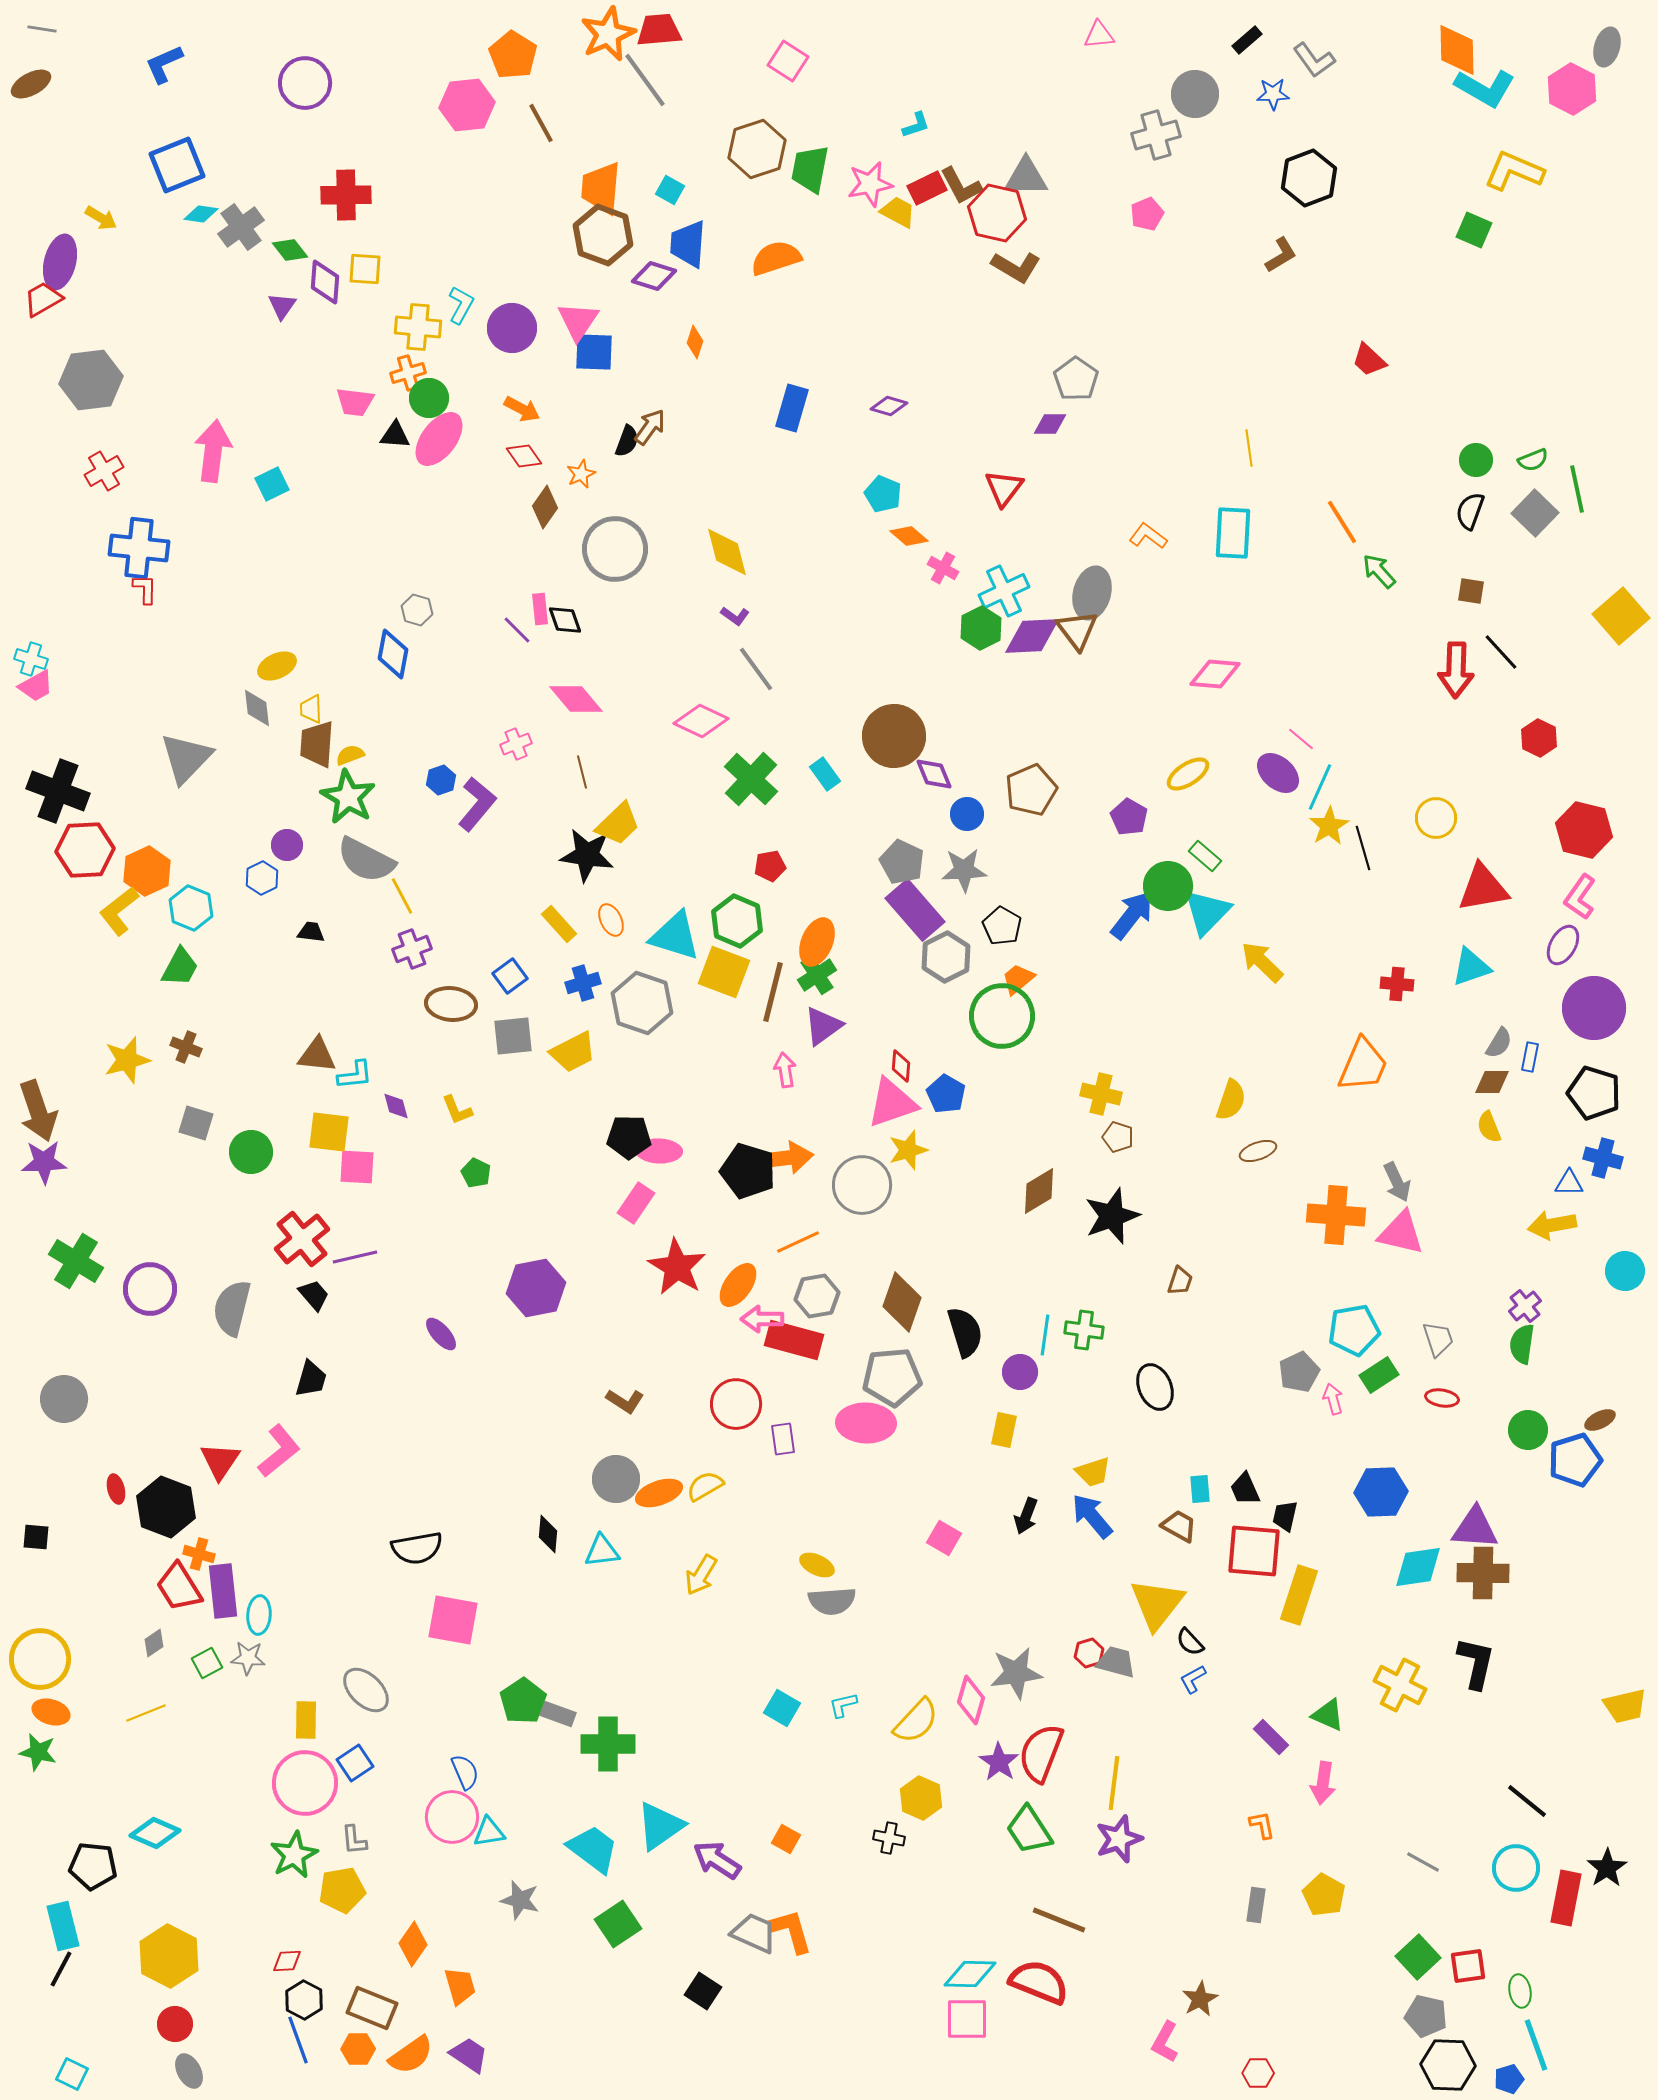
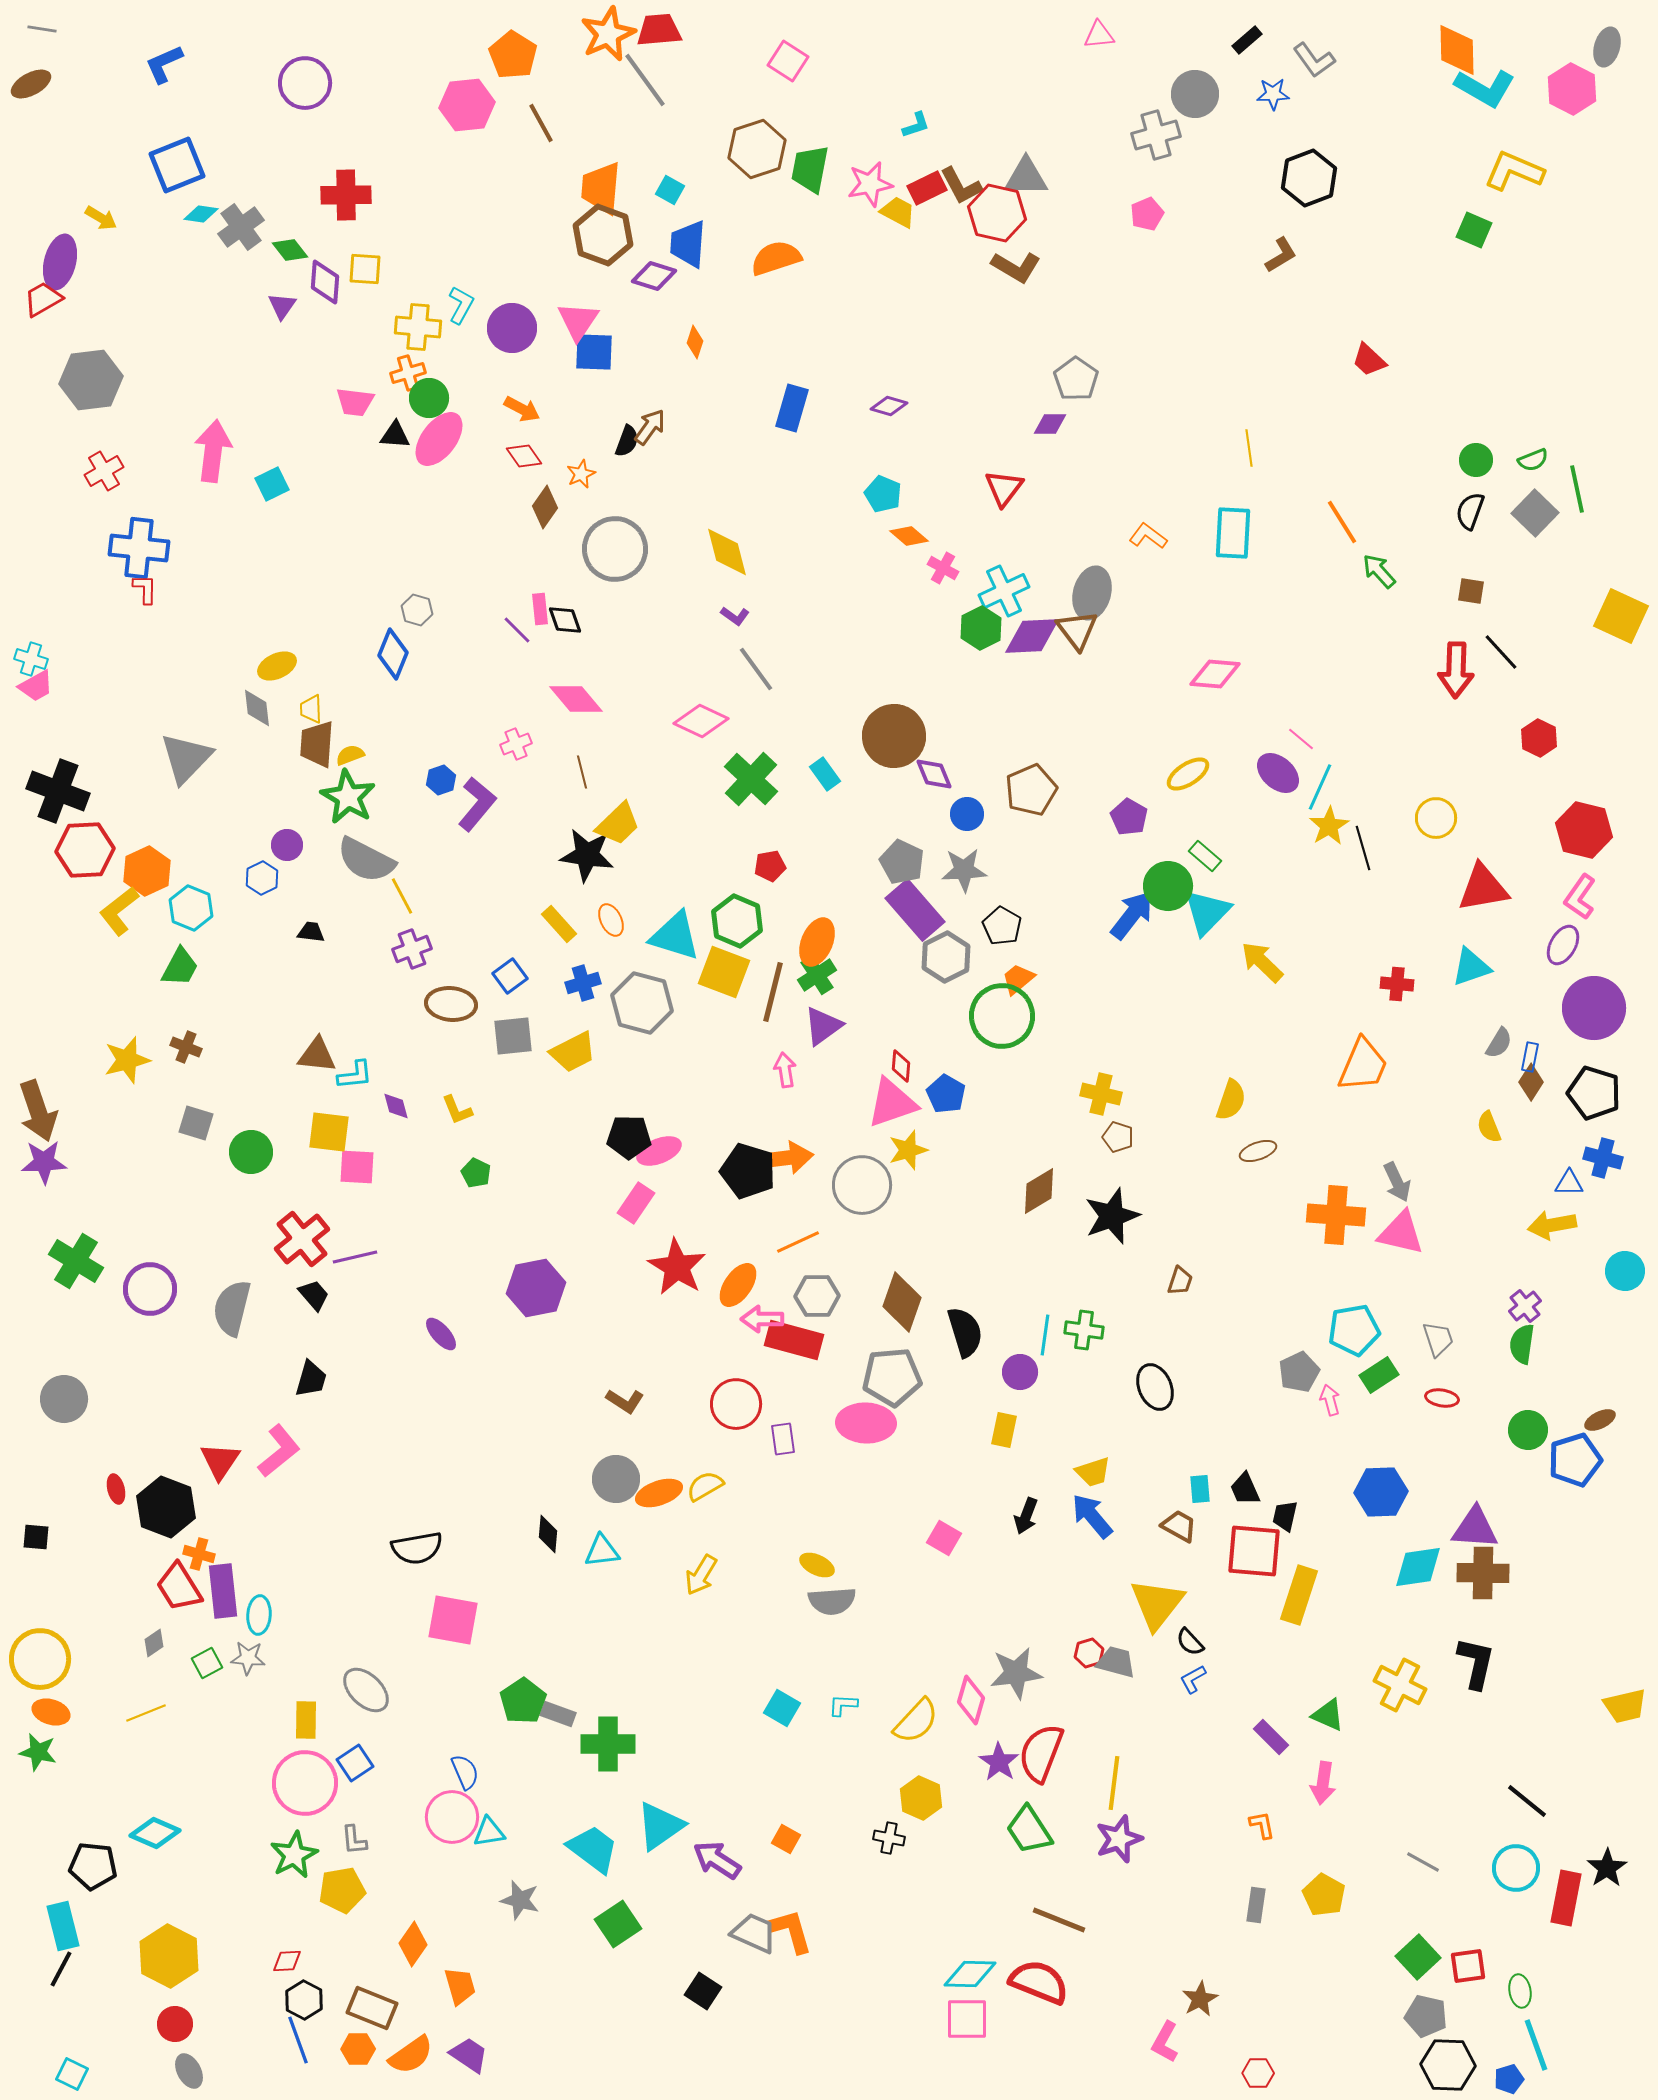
yellow square at (1621, 616): rotated 24 degrees counterclockwise
blue diamond at (393, 654): rotated 12 degrees clockwise
gray hexagon at (642, 1003): rotated 4 degrees counterclockwise
brown diamond at (1492, 1082): moved 39 px right; rotated 57 degrees counterclockwise
pink ellipse at (659, 1151): rotated 24 degrees counterclockwise
gray hexagon at (817, 1296): rotated 9 degrees clockwise
pink arrow at (1333, 1399): moved 3 px left, 1 px down
cyan L-shape at (843, 1705): rotated 16 degrees clockwise
